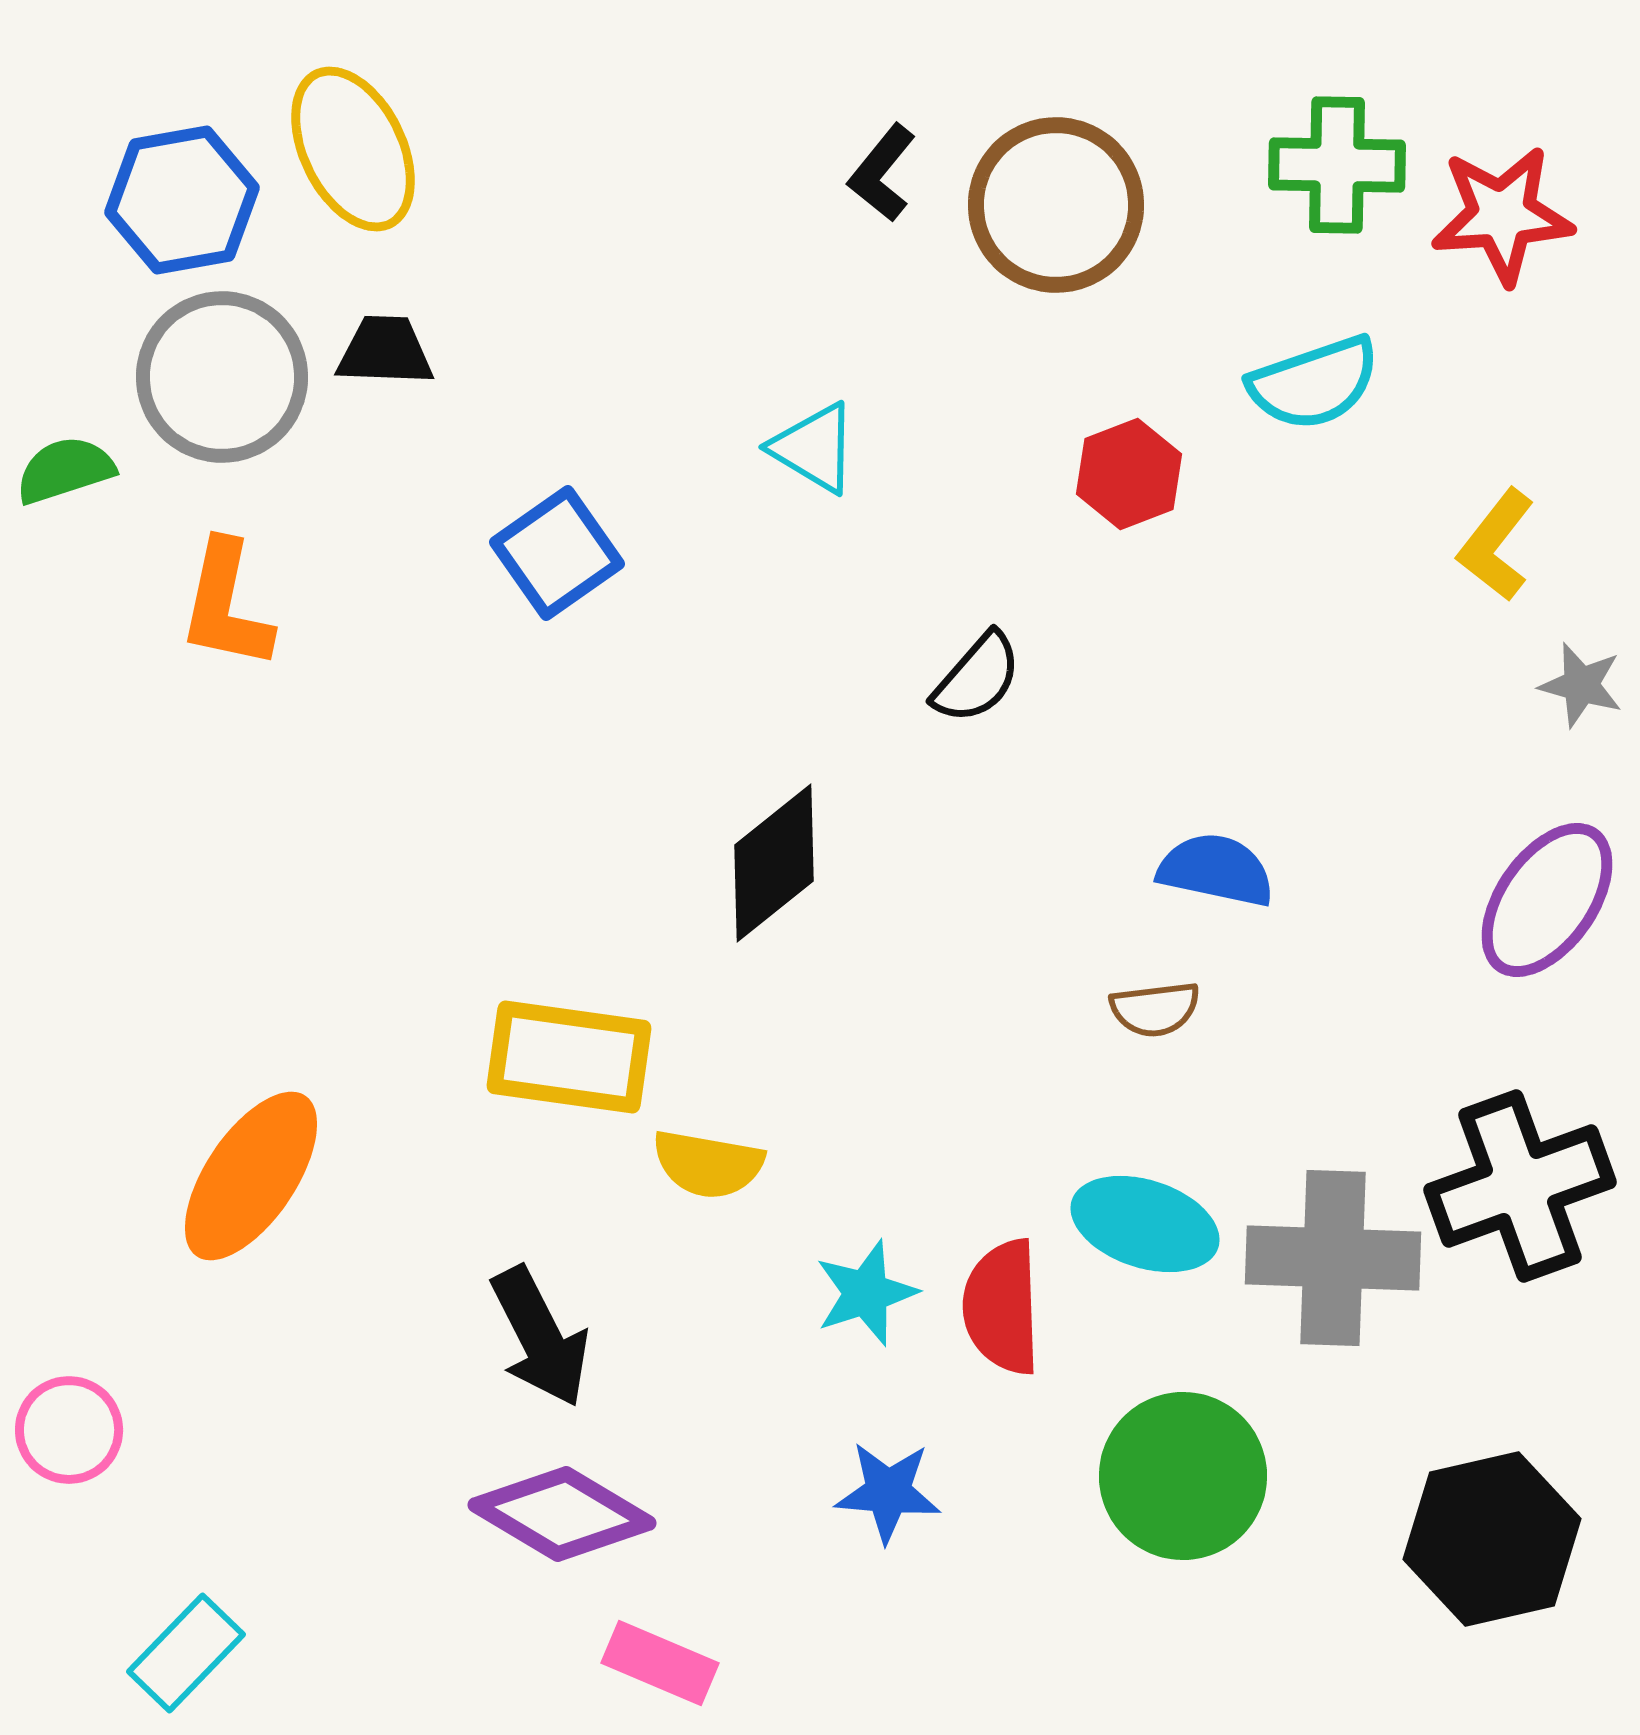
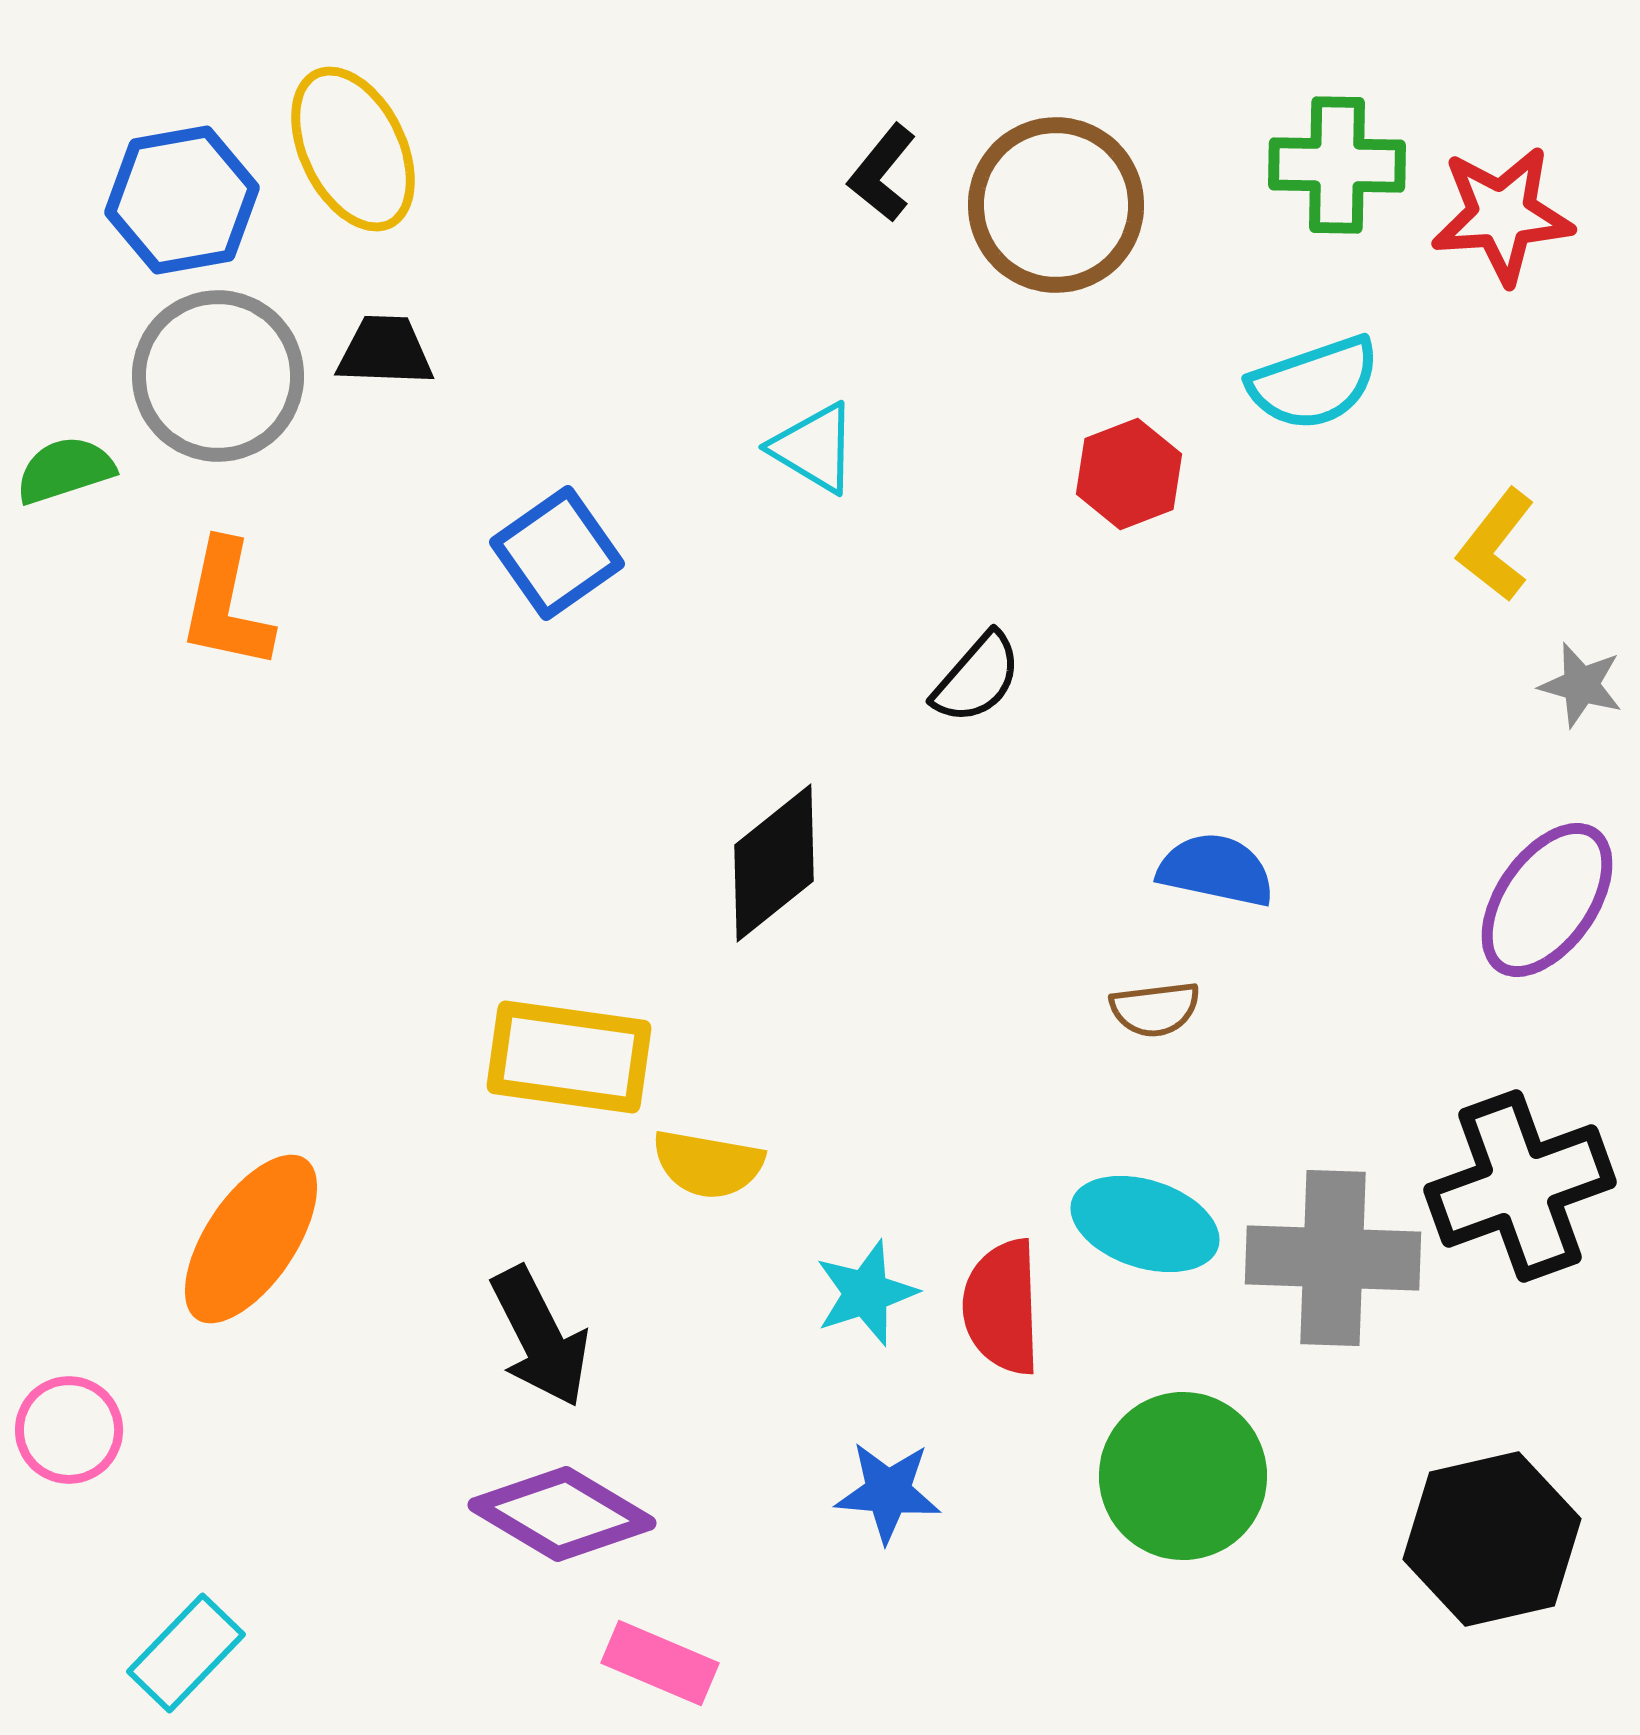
gray circle: moved 4 px left, 1 px up
orange ellipse: moved 63 px down
